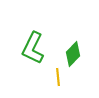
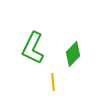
yellow line: moved 5 px left, 5 px down
